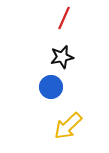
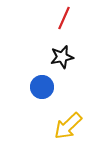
blue circle: moved 9 px left
